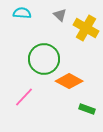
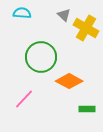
gray triangle: moved 4 px right
green circle: moved 3 px left, 2 px up
pink line: moved 2 px down
green rectangle: rotated 21 degrees counterclockwise
